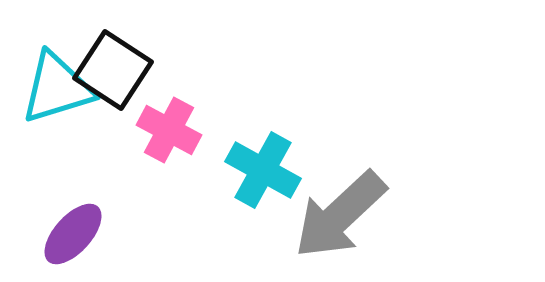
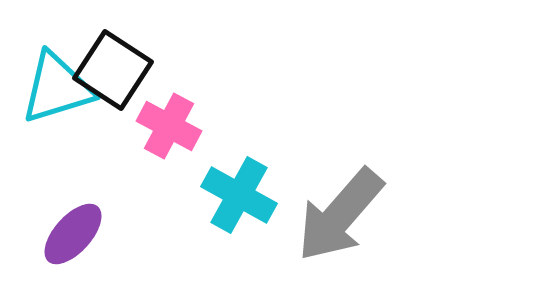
pink cross: moved 4 px up
cyan cross: moved 24 px left, 25 px down
gray arrow: rotated 6 degrees counterclockwise
